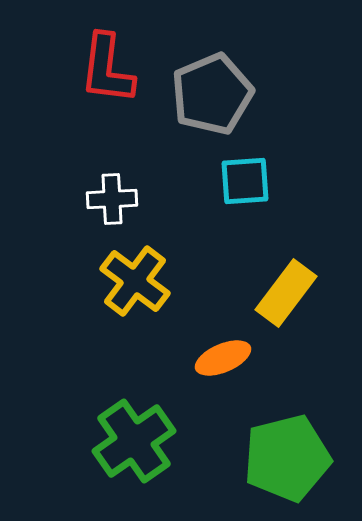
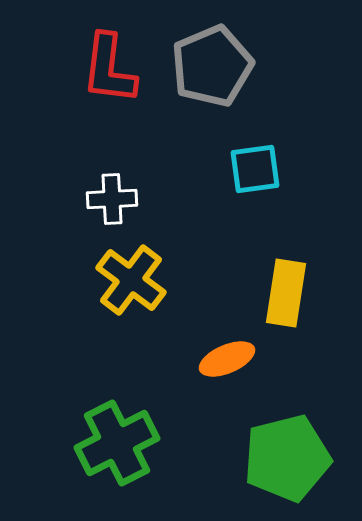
red L-shape: moved 2 px right
gray pentagon: moved 28 px up
cyan square: moved 10 px right, 12 px up; rotated 4 degrees counterclockwise
yellow cross: moved 4 px left, 1 px up
yellow rectangle: rotated 28 degrees counterclockwise
orange ellipse: moved 4 px right, 1 px down
green cross: moved 17 px left, 2 px down; rotated 8 degrees clockwise
